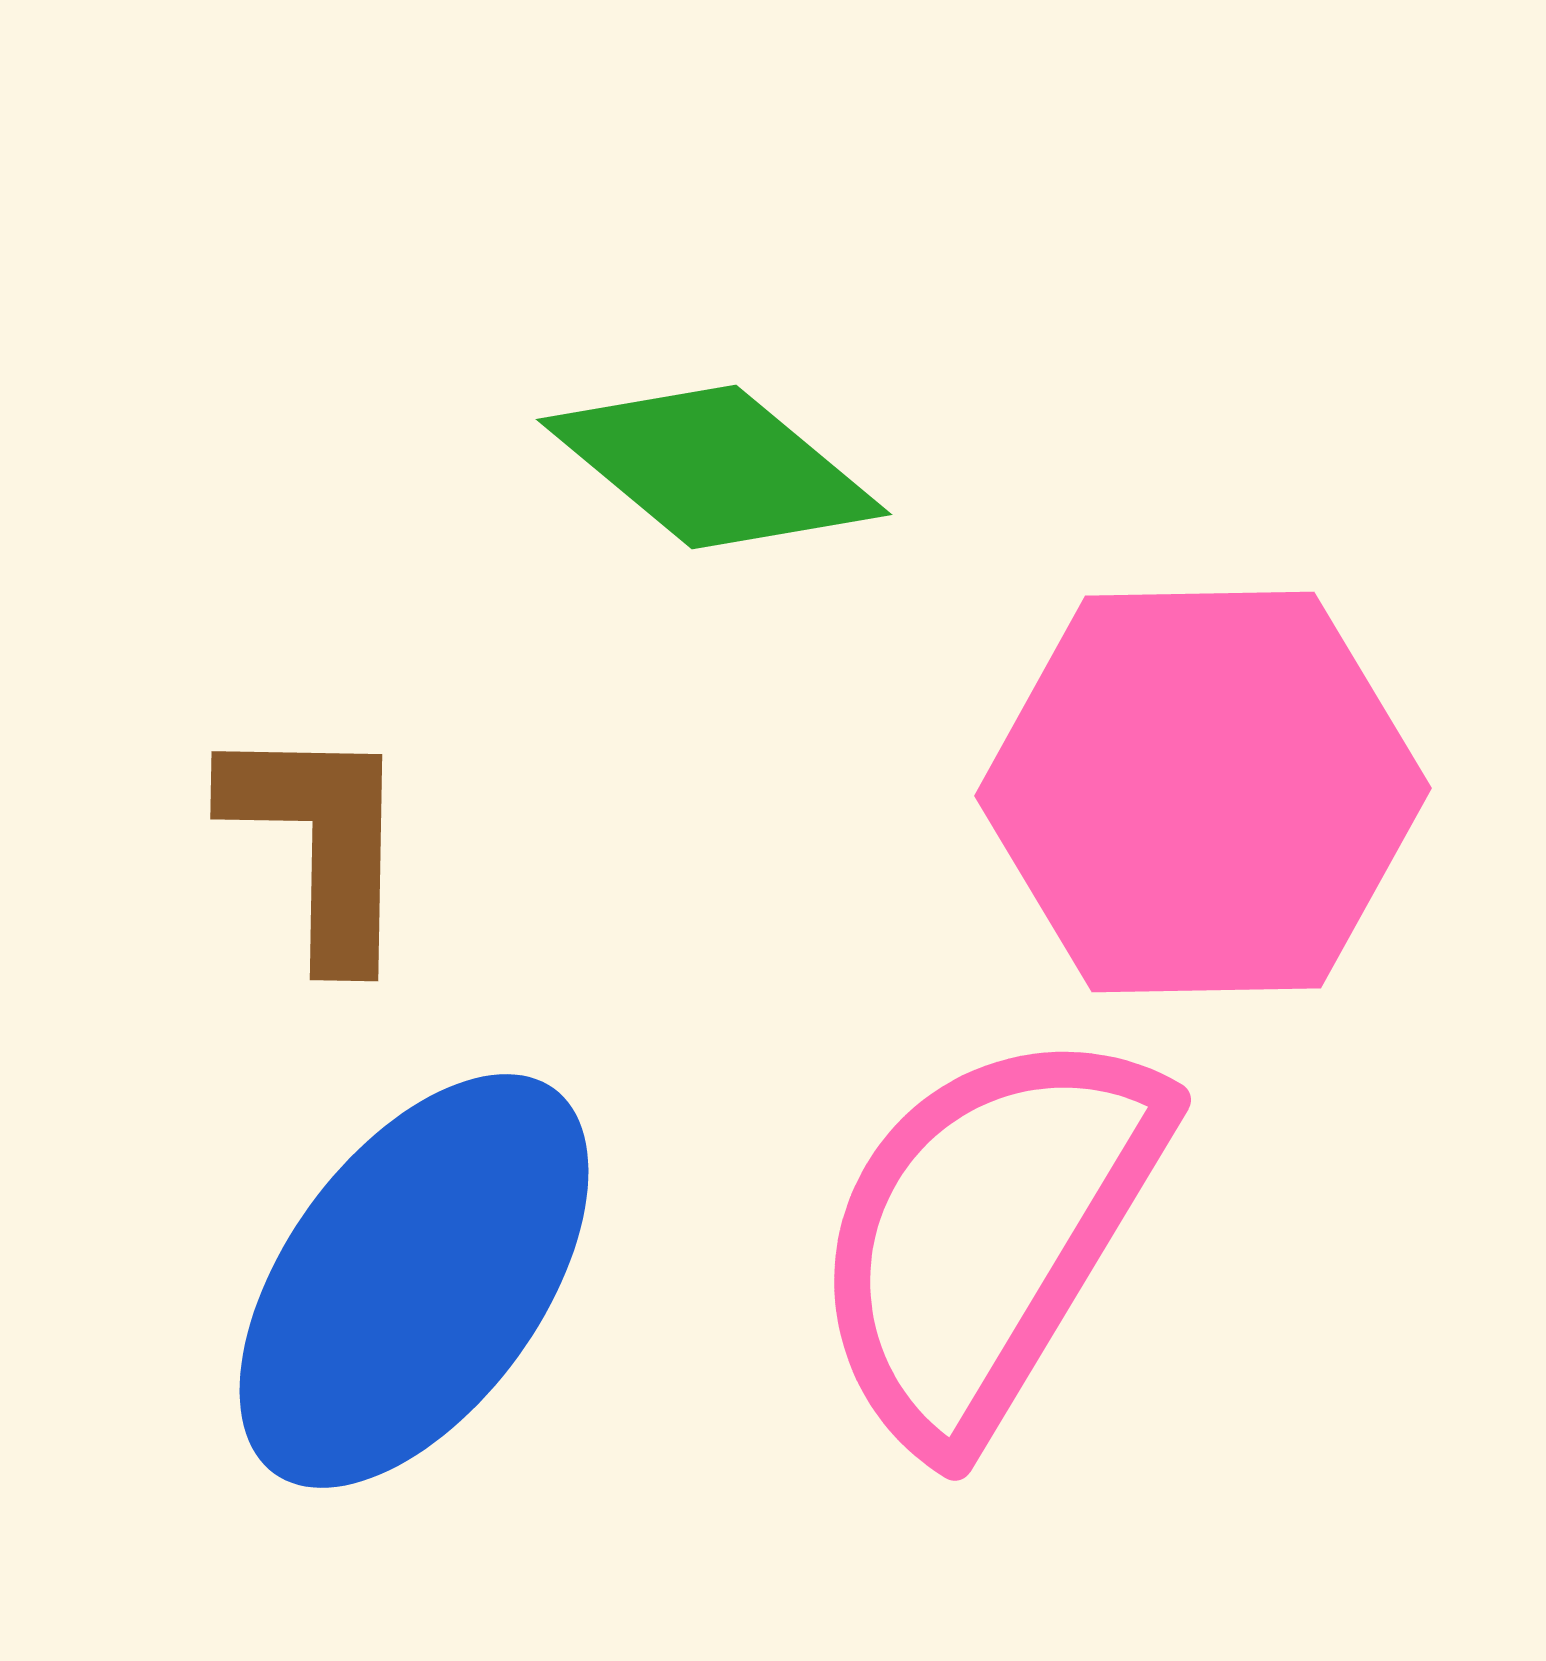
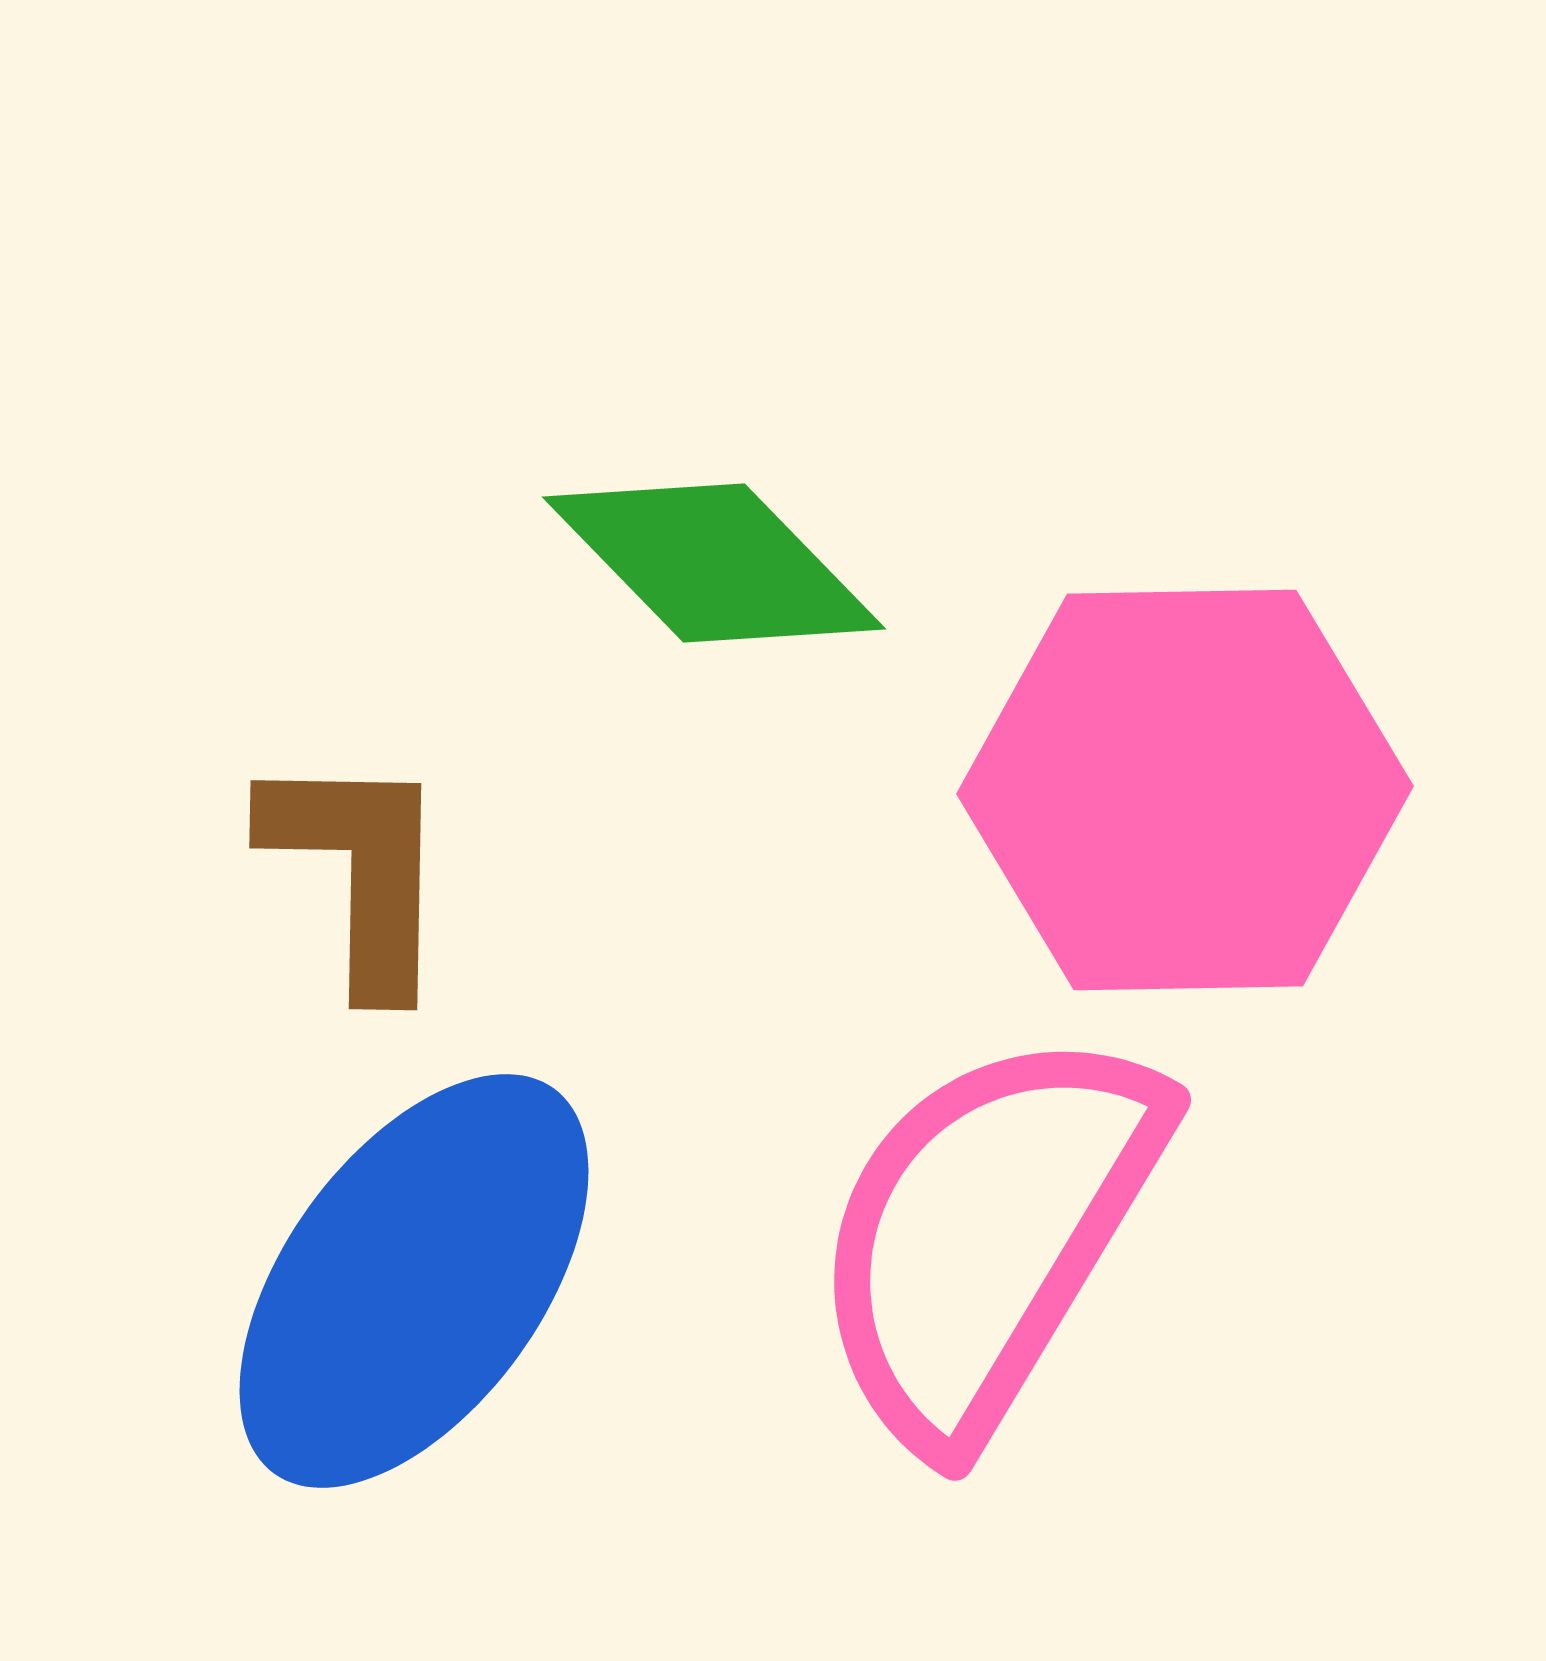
green diamond: moved 96 px down; rotated 6 degrees clockwise
pink hexagon: moved 18 px left, 2 px up
brown L-shape: moved 39 px right, 29 px down
